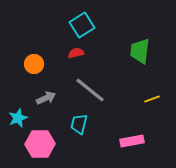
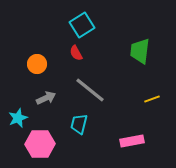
red semicircle: rotated 105 degrees counterclockwise
orange circle: moved 3 px right
